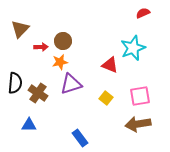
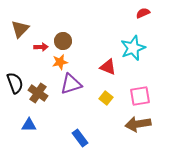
red triangle: moved 2 px left, 2 px down
black semicircle: rotated 25 degrees counterclockwise
